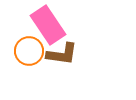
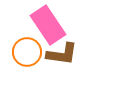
orange circle: moved 2 px left, 1 px down
